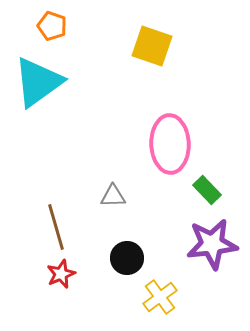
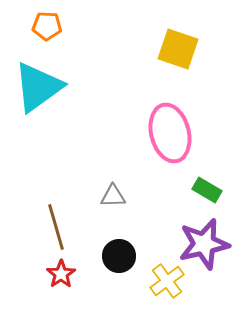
orange pentagon: moved 5 px left; rotated 16 degrees counterclockwise
yellow square: moved 26 px right, 3 px down
cyan triangle: moved 5 px down
pink ellipse: moved 11 px up; rotated 12 degrees counterclockwise
green rectangle: rotated 16 degrees counterclockwise
purple star: moved 8 px left; rotated 6 degrees counterclockwise
black circle: moved 8 px left, 2 px up
red star: rotated 12 degrees counterclockwise
yellow cross: moved 7 px right, 16 px up
